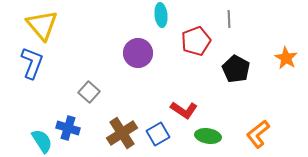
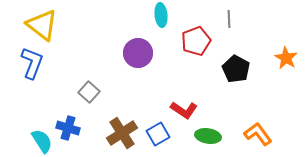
yellow triangle: rotated 12 degrees counterclockwise
orange L-shape: rotated 92 degrees clockwise
